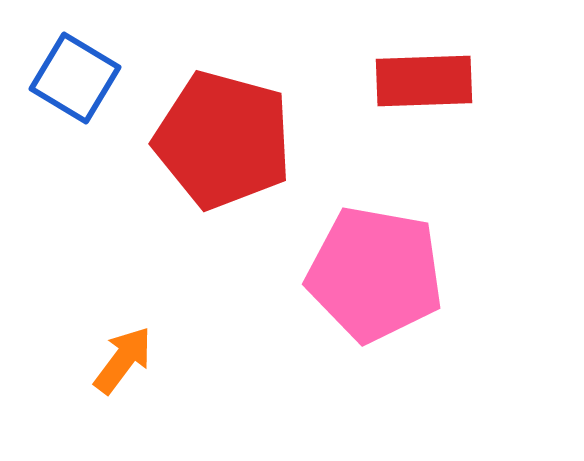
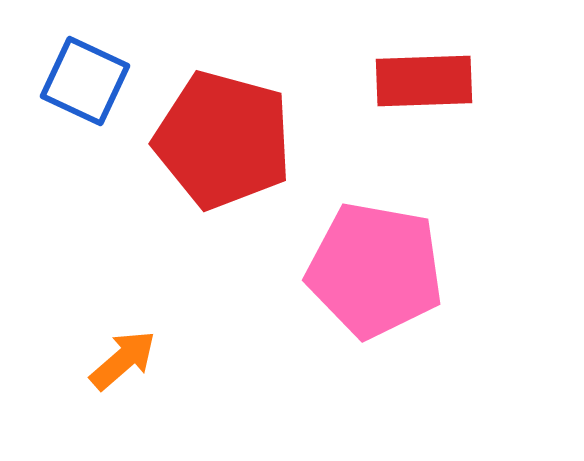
blue square: moved 10 px right, 3 px down; rotated 6 degrees counterclockwise
pink pentagon: moved 4 px up
orange arrow: rotated 12 degrees clockwise
